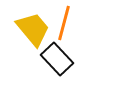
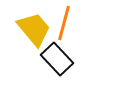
yellow trapezoid: moved 1 px right
